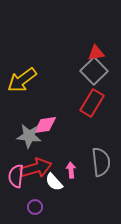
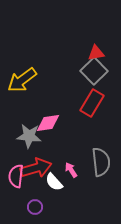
pink diamond: moved 3 px right, 2 px up
pink arrow: rotated 28 degrees counterclockwise
